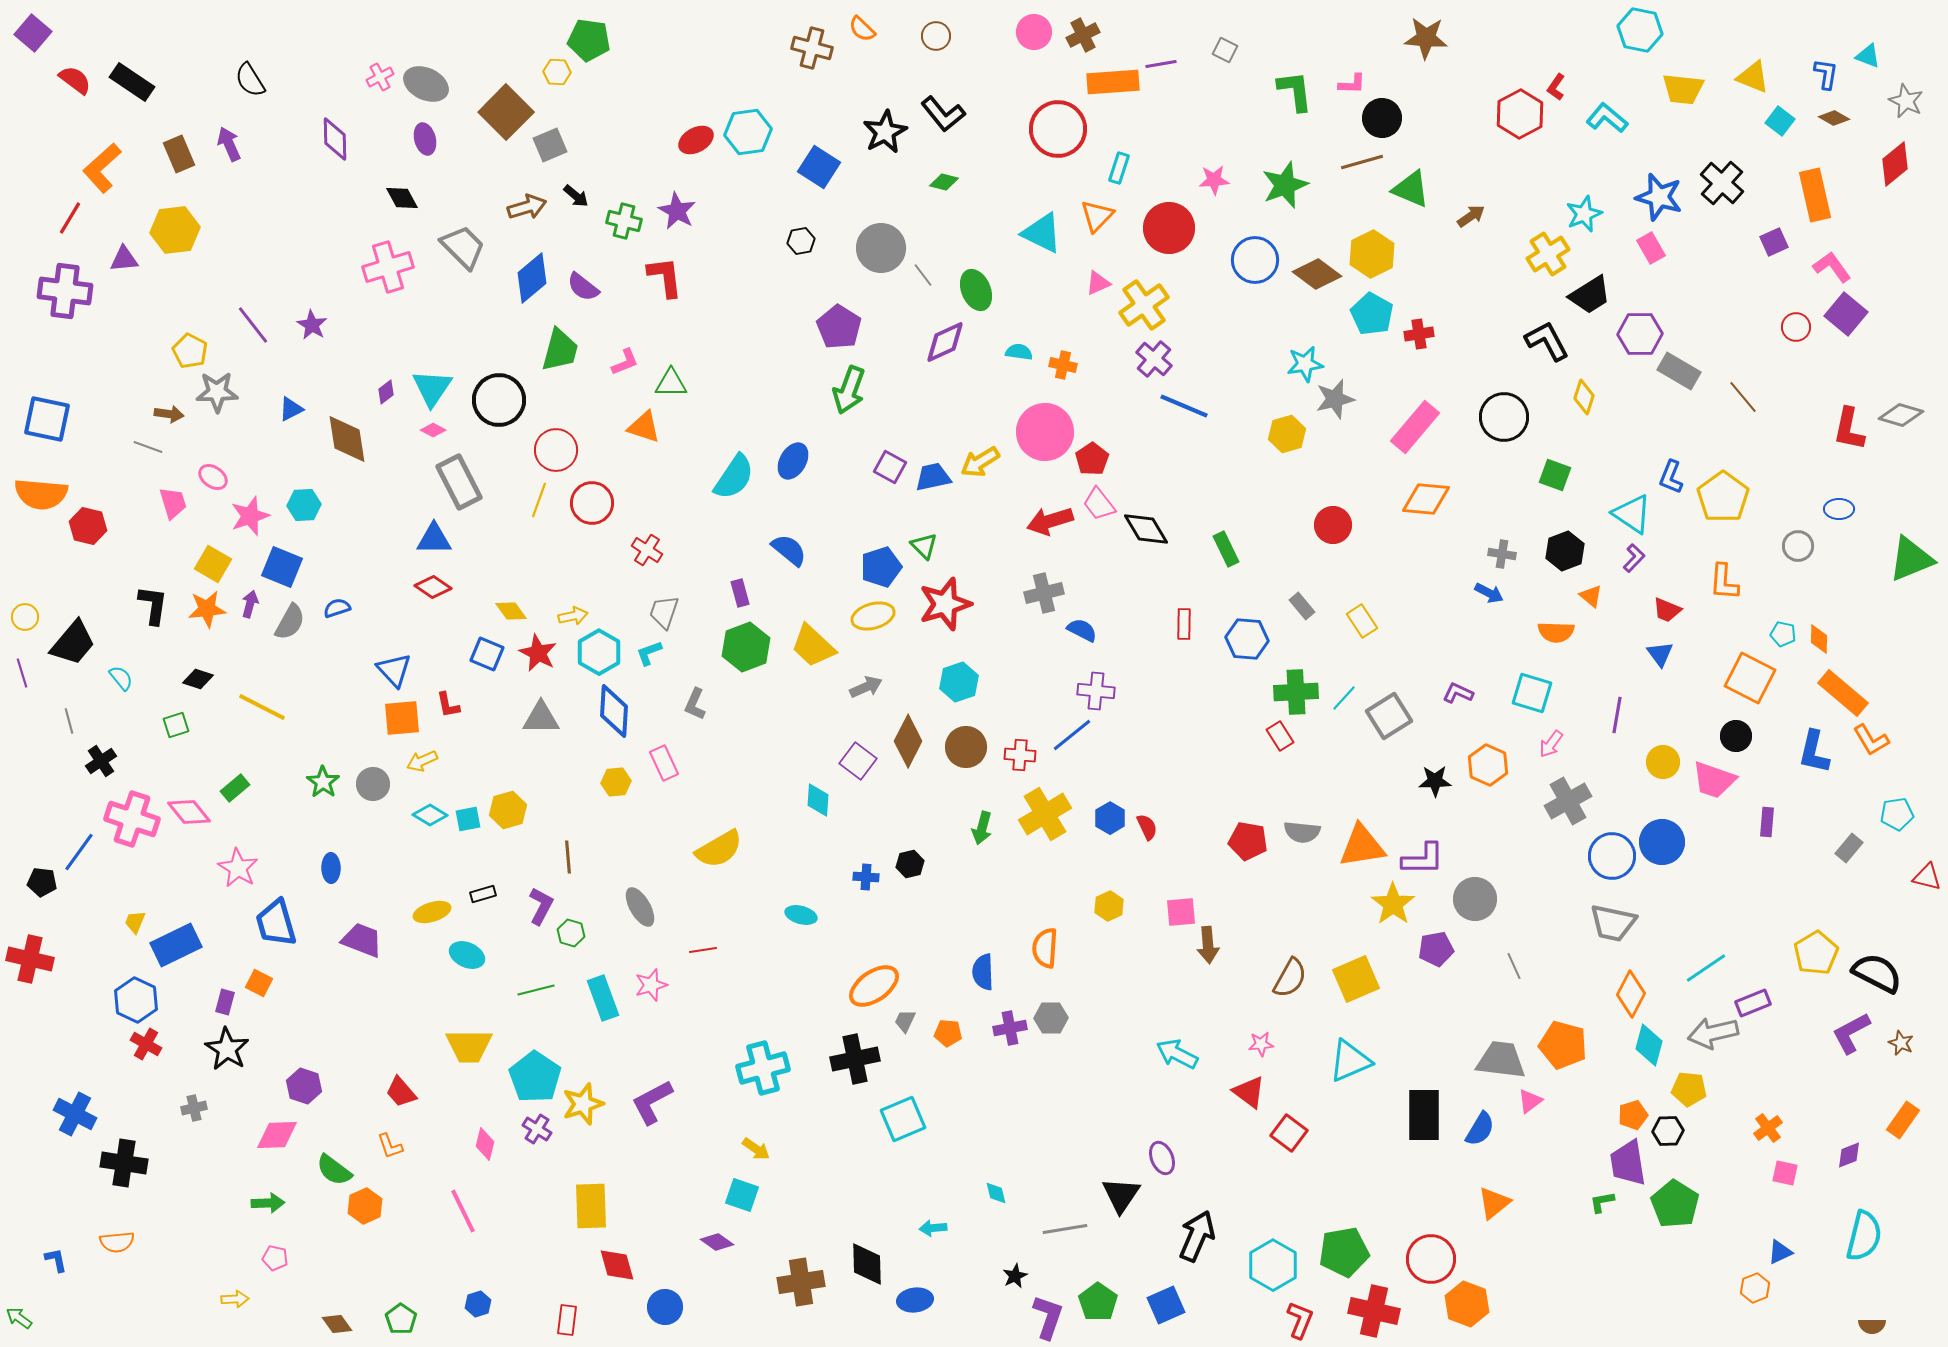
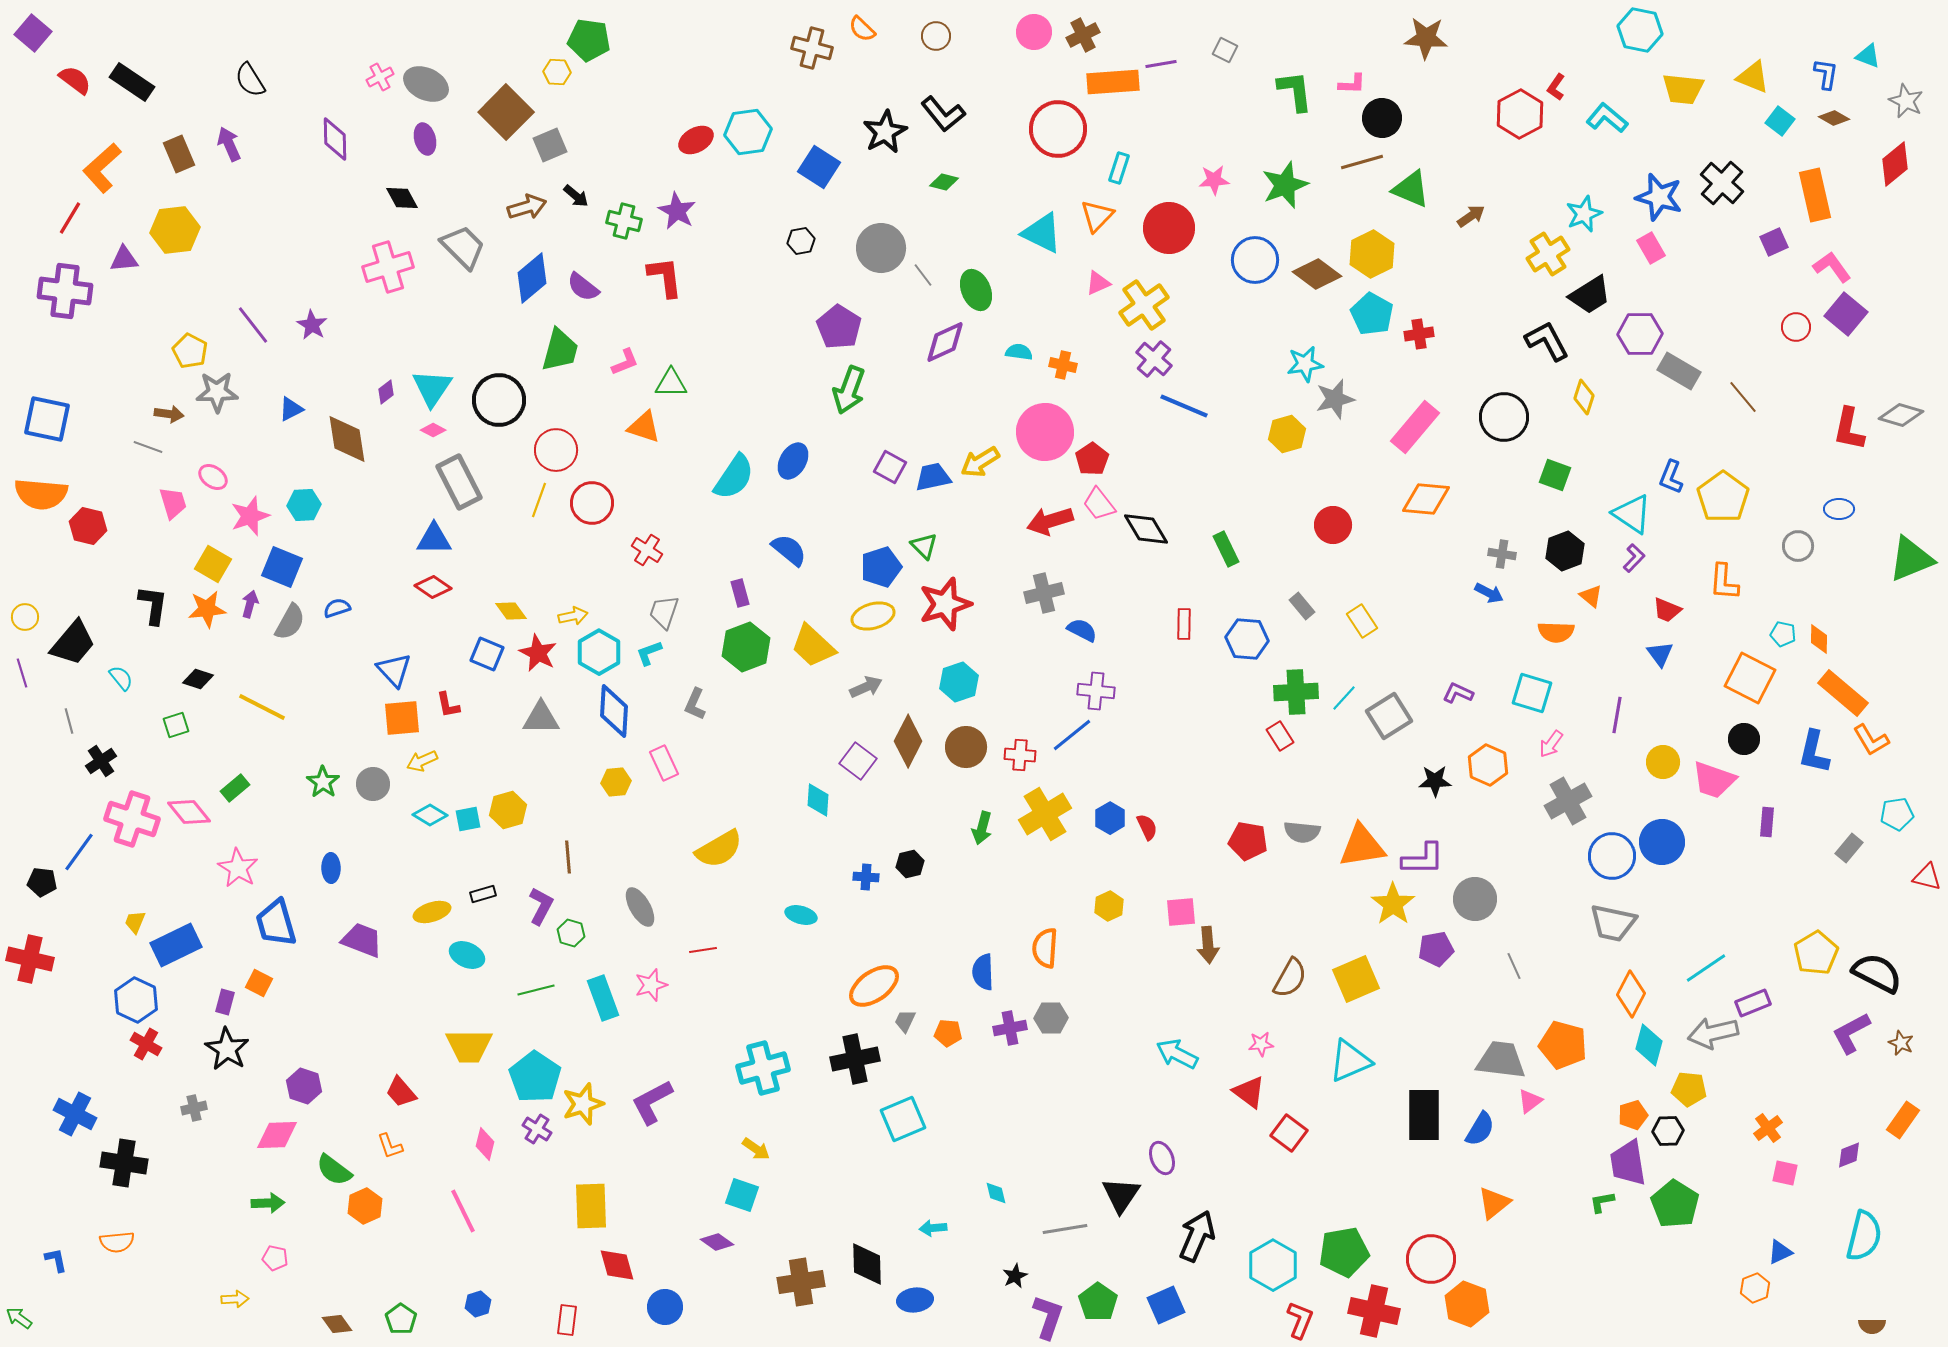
black circle at (1736, 736): moved 8 px right, 3 px down
